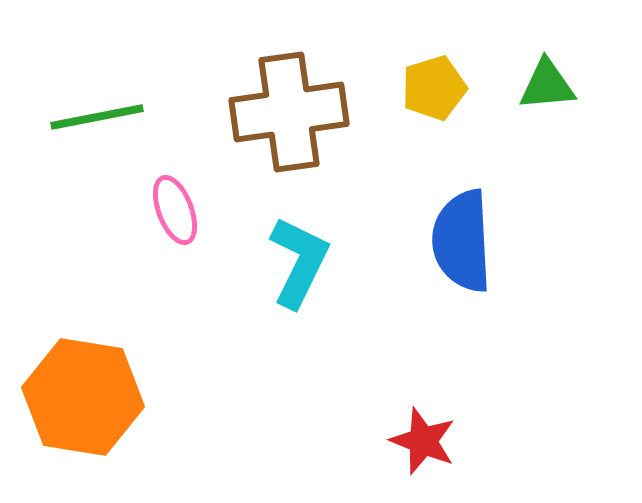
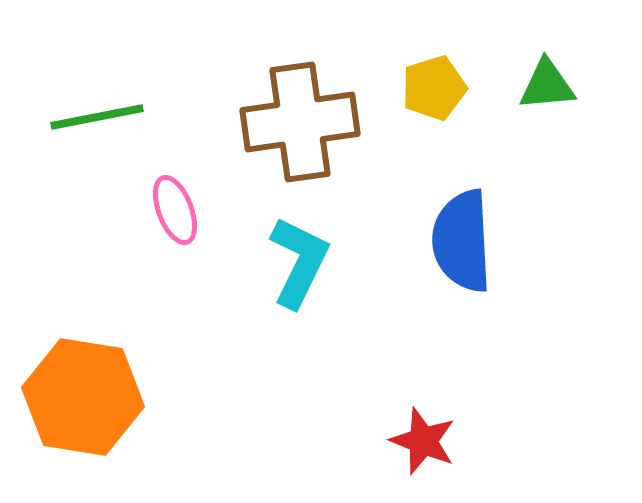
brown cross: moved 11 px right, 10 px down
